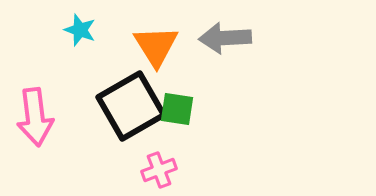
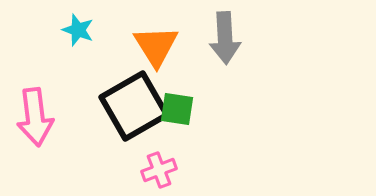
cyan star: moved 2 px left
gray arrow: rotated 90 degrees counterclockwise
black square: moved 3 px right
